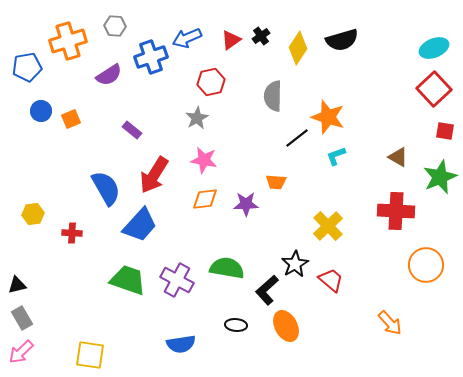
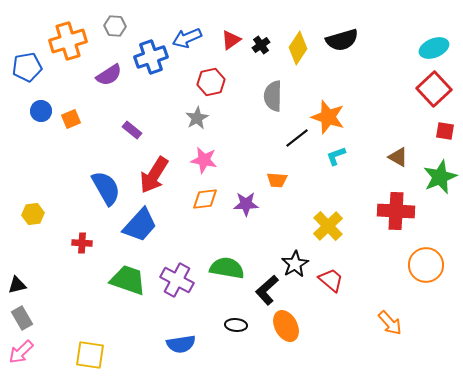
black cross at (261, 36): moved 9 px down
orange trapezoid at (276, 182): moved 1 px right, 2 px up
red cross at (72, 233): moved 10 px right, 10 px down
